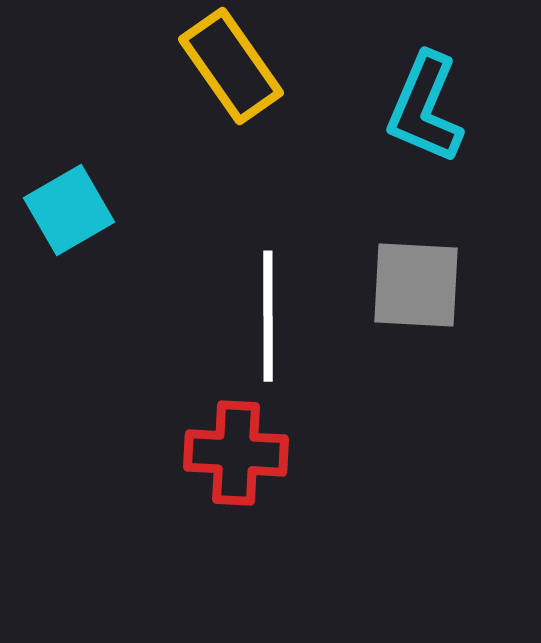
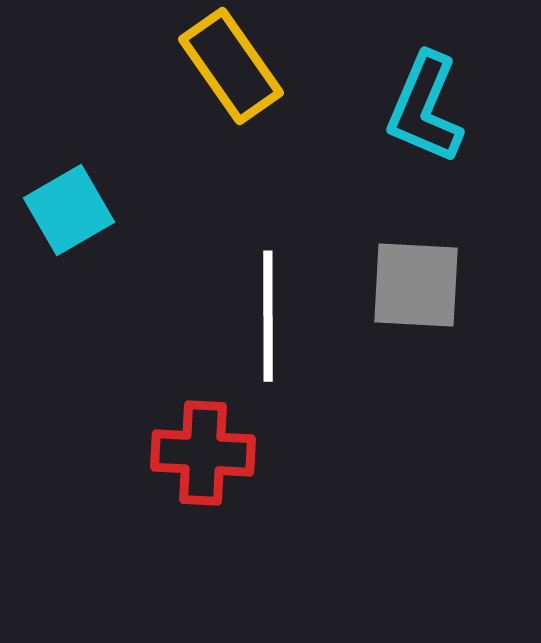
red cross: moved 33 px left
